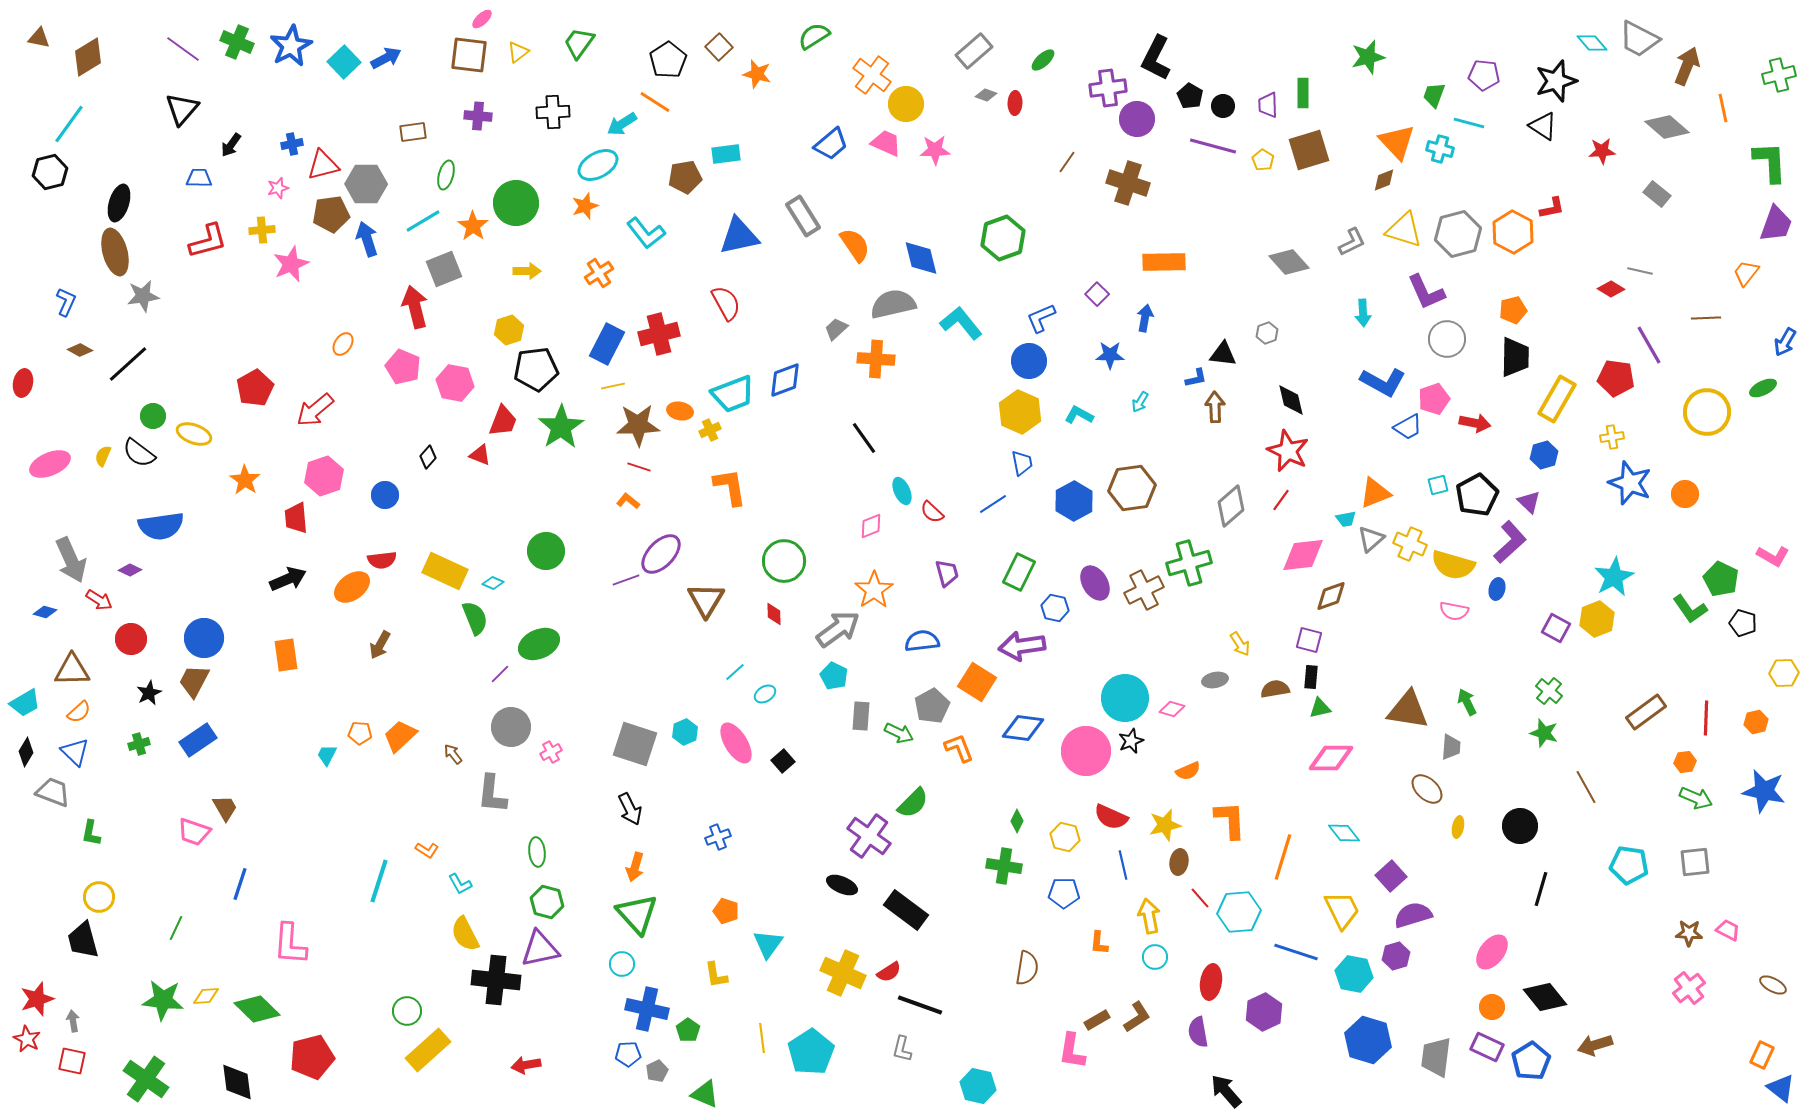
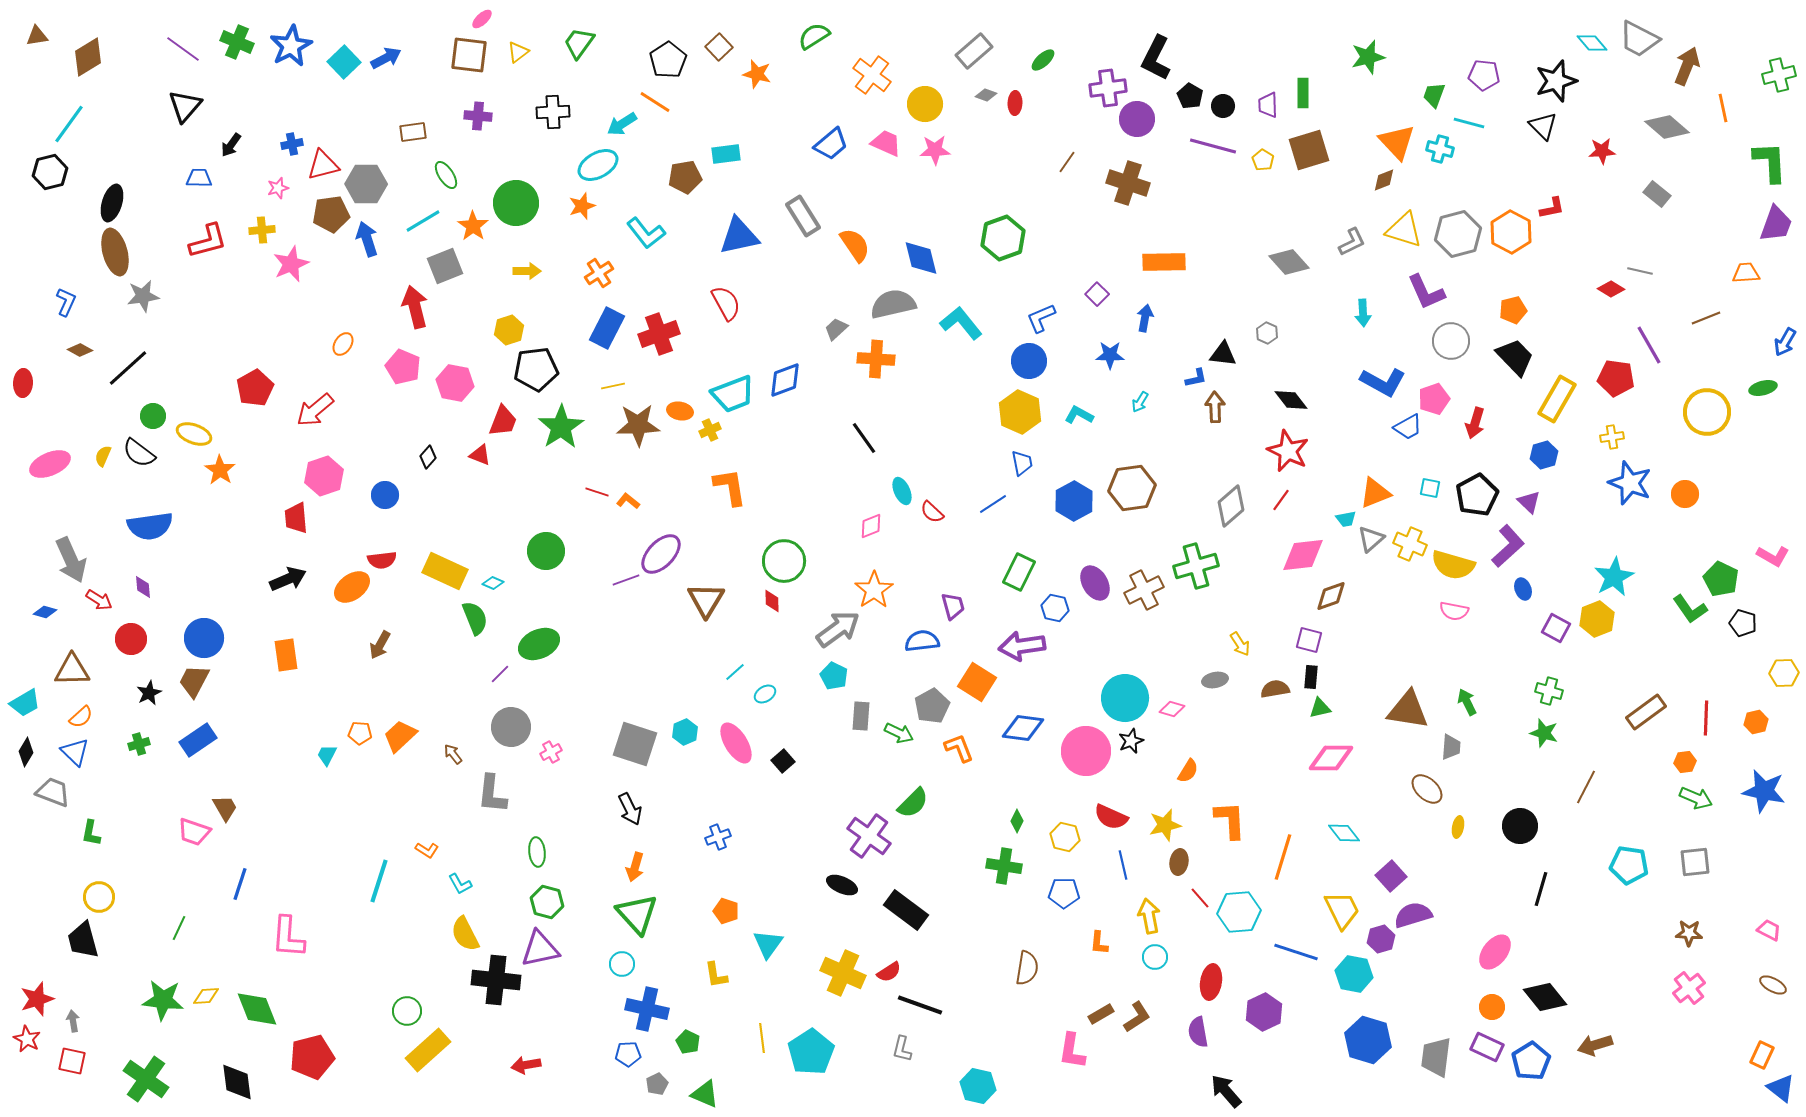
brown triangle at (39, 38): moved 2 px left, 2 px up; rotated 20 degrees counterclockwise
yellow circle at (906, 104): moved 19 px right
black triangle at (182, 109): moved 3 px right, 3 px up
black triangle at (1543, 126): rotated 12 degrees clockwise
green ellipse at (446, 175): rotated 48 degrees counterclockwise
black ellipse at (119, 203): moved 7 px left
orange star at (585, 206): moved 3 px left
orange hexagon at (1513, 232): moved 2 px left
gray square at (444, 269): moved 1 px right, 3 px up
orange trapezoid at (1746, 273): rotated 48 degrees clockwise
brown line at (1706, 318): rotated 20 degrees counterclockwise
gray hexagon at (1267, 333): rotated 15 degrees counterclockwise
red cross at (659, 334): rotated 6 degrees counterclockwise
gray circle at (1447, 339): moved 4 px right, 2 px down
blue rectangle at (607, 344): moved 16 px up
black trapezoid at (1515, 357): rotated 45 degrees counterclockwise
black line at (128, 364): moved 4 px down
red ellipse at (23, 383): rotated 8 degrees counterclockwise
green ellipse at (1763, 388): rotated 12 degrees clockwise
black diamond at (1291, 400): rotated 24 degrees counterclockwise
red arrow at (1475, 423): rotated 96 degrees clockwise
red line at (639, 467): moved 42 px left, 25 px down
orange star at (245, 480): moved 25 px left, 10 px up
cyan square at (1438, 485): moved 8 px left, 3 px down; rotated 25 degrees clockwise
blue semicircle at (161, 526): moved 11 px left
purple L-shape at (1510, 542): moved 2 px left, 4 px down
green cross at (1189, 563): moved 7 px right, 3 px down
purple diamond at (130, 570): moved 13 px right, 17 px down; rotated 60 degrees clockwise
purple trapezoid at (947, 573): moved 6 px right, 33 px down
blue ellipse at (1497, 589): moved 26 px right; rotated 35 degrees counterclockwise
red diamond at (774, 614): moved 2 px left, 13 px up
green cross at (1549, 691): rotated 24 degrees counterclockwise
orange semicircle at (79, 712): moved 2 px right, 5 px down
orange semicircle at (1188, 771): rotated 35 degrees counterclockwise
brown line at (1586, 787): rotated 56 degrees clockwise
green line at (176, 928): moved 3 px right
pink trapezoid at (1728, 930): moved 41 px right
pink L-shape at (290, 944): moved 2 px left, 7 px up
pink ellipse at (1492, 952): moved 3 px right
purple hexagon at (1396, 956): moved 15 px left, 17 px up
green diamond at (257, 1009): rotated 24 degrees clockwise
brown rectangle at (1097, 1020): moved 4 px right, 6 px up
green pentagon at (688, 1030): moved 12 px down; rotated 10 degrees counterclockwise
gray pentagon at (657, 1071): moved 13 px down
